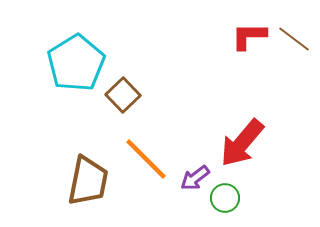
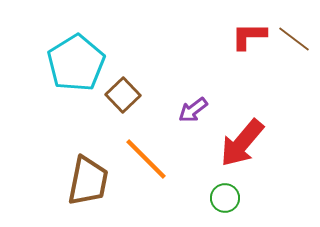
purple arrow: moved 2 px left, 68 px up
